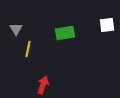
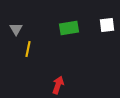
green rectangle: moved 4 px right, 5 px up
red arrow: moved 15 px right
